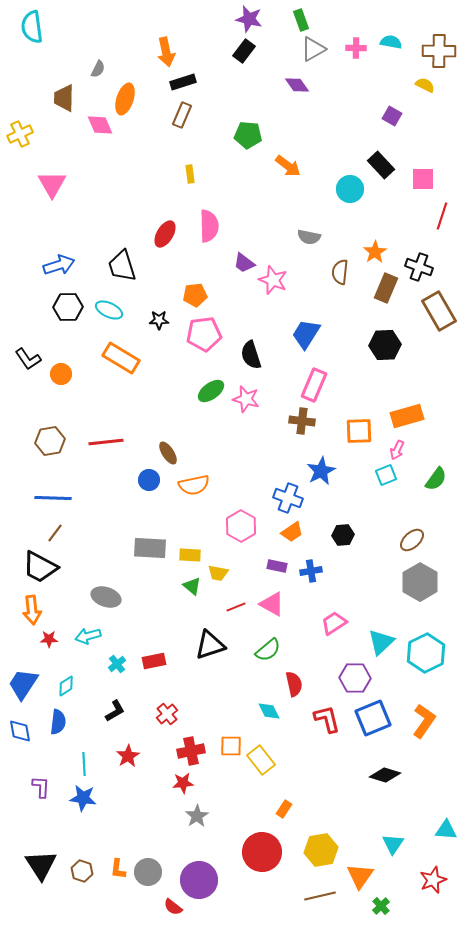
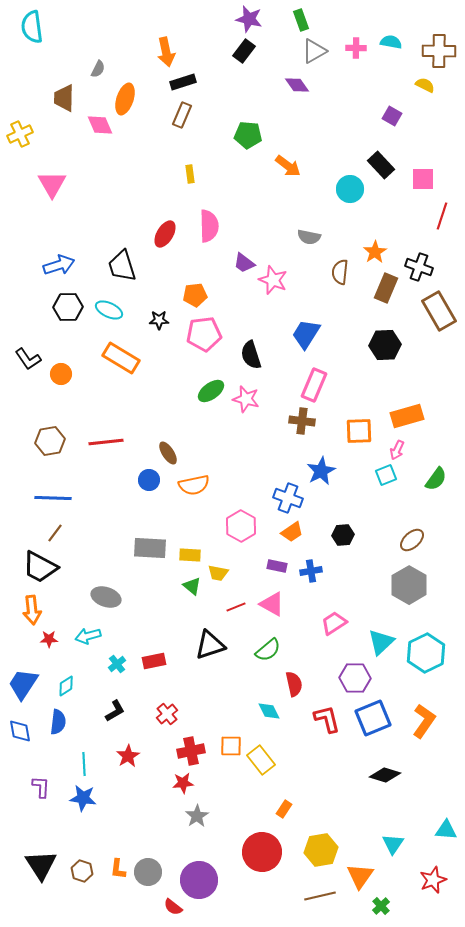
gray triangle at (313, 49): moved 1 px right, 2 px down
gray hexagon at (420, 582): moved 11 px left, 3 px down
